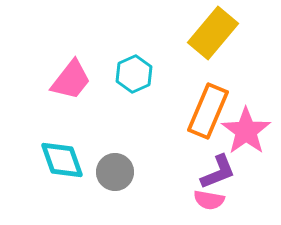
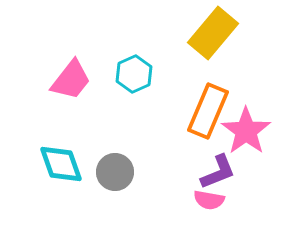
cyan diamond: moved 1 px left, 4 px down
